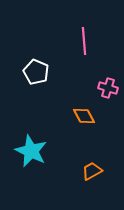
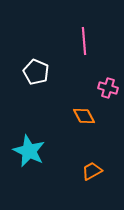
cyan star: moved 2 px left
